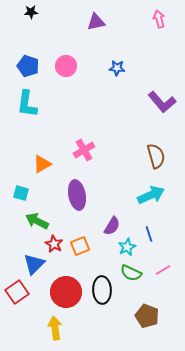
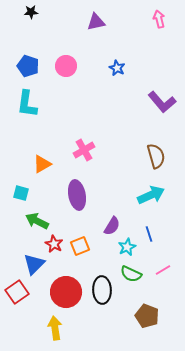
blue star: rotated 21 degrees clockwise
green semicircle: moved 1 px down
